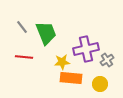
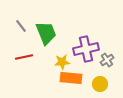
gray line: moved 1 px left, 1 px up
red line: rotated 18 degrees counterclockwise
